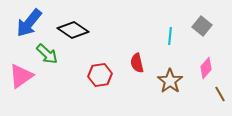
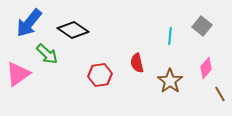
pink triangle: moved 3 px left, 2 px up
